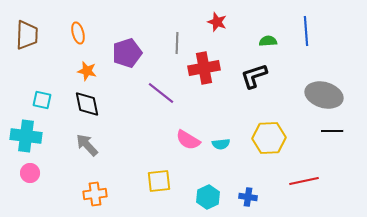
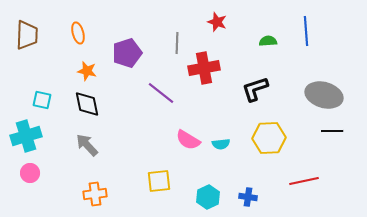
black L-shape: moved 1 px right, 13 px down
cyan cross: rotated 24 degrees counterclockwise
